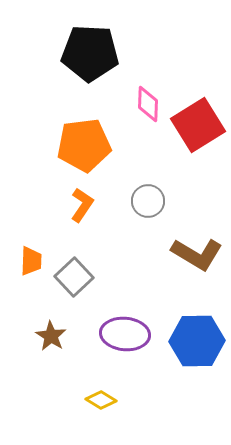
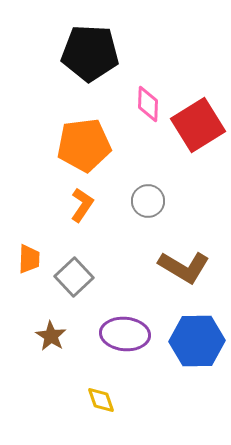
brown L-shape: moved 13 px left, 13 px down
orange trapezoid: moved 2 px left, 2 px up
yellow diamond: rotated 40 degrees clockwise
